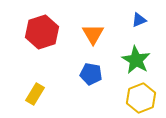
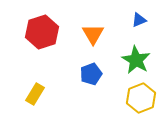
blue pentagon: rotated 30 degrees counterclockwise
